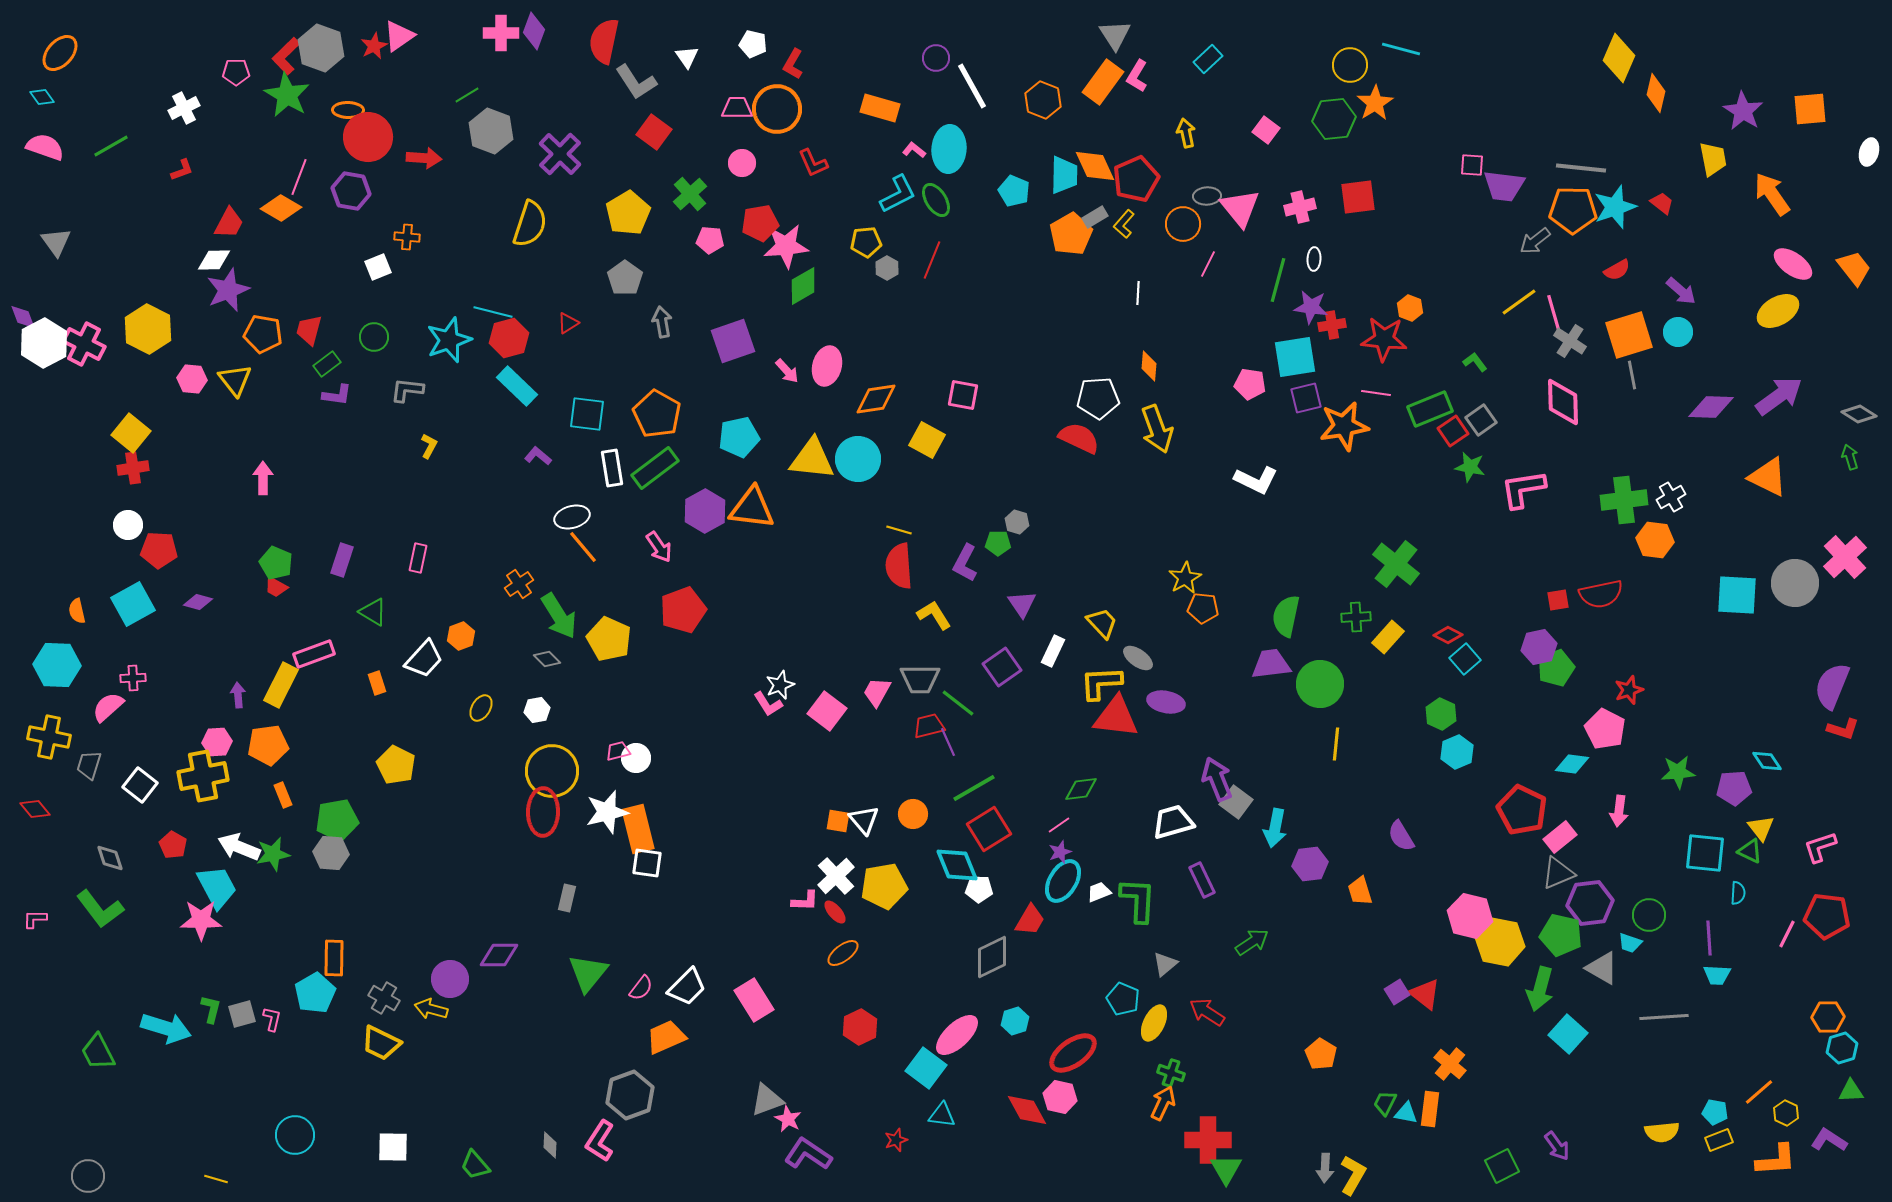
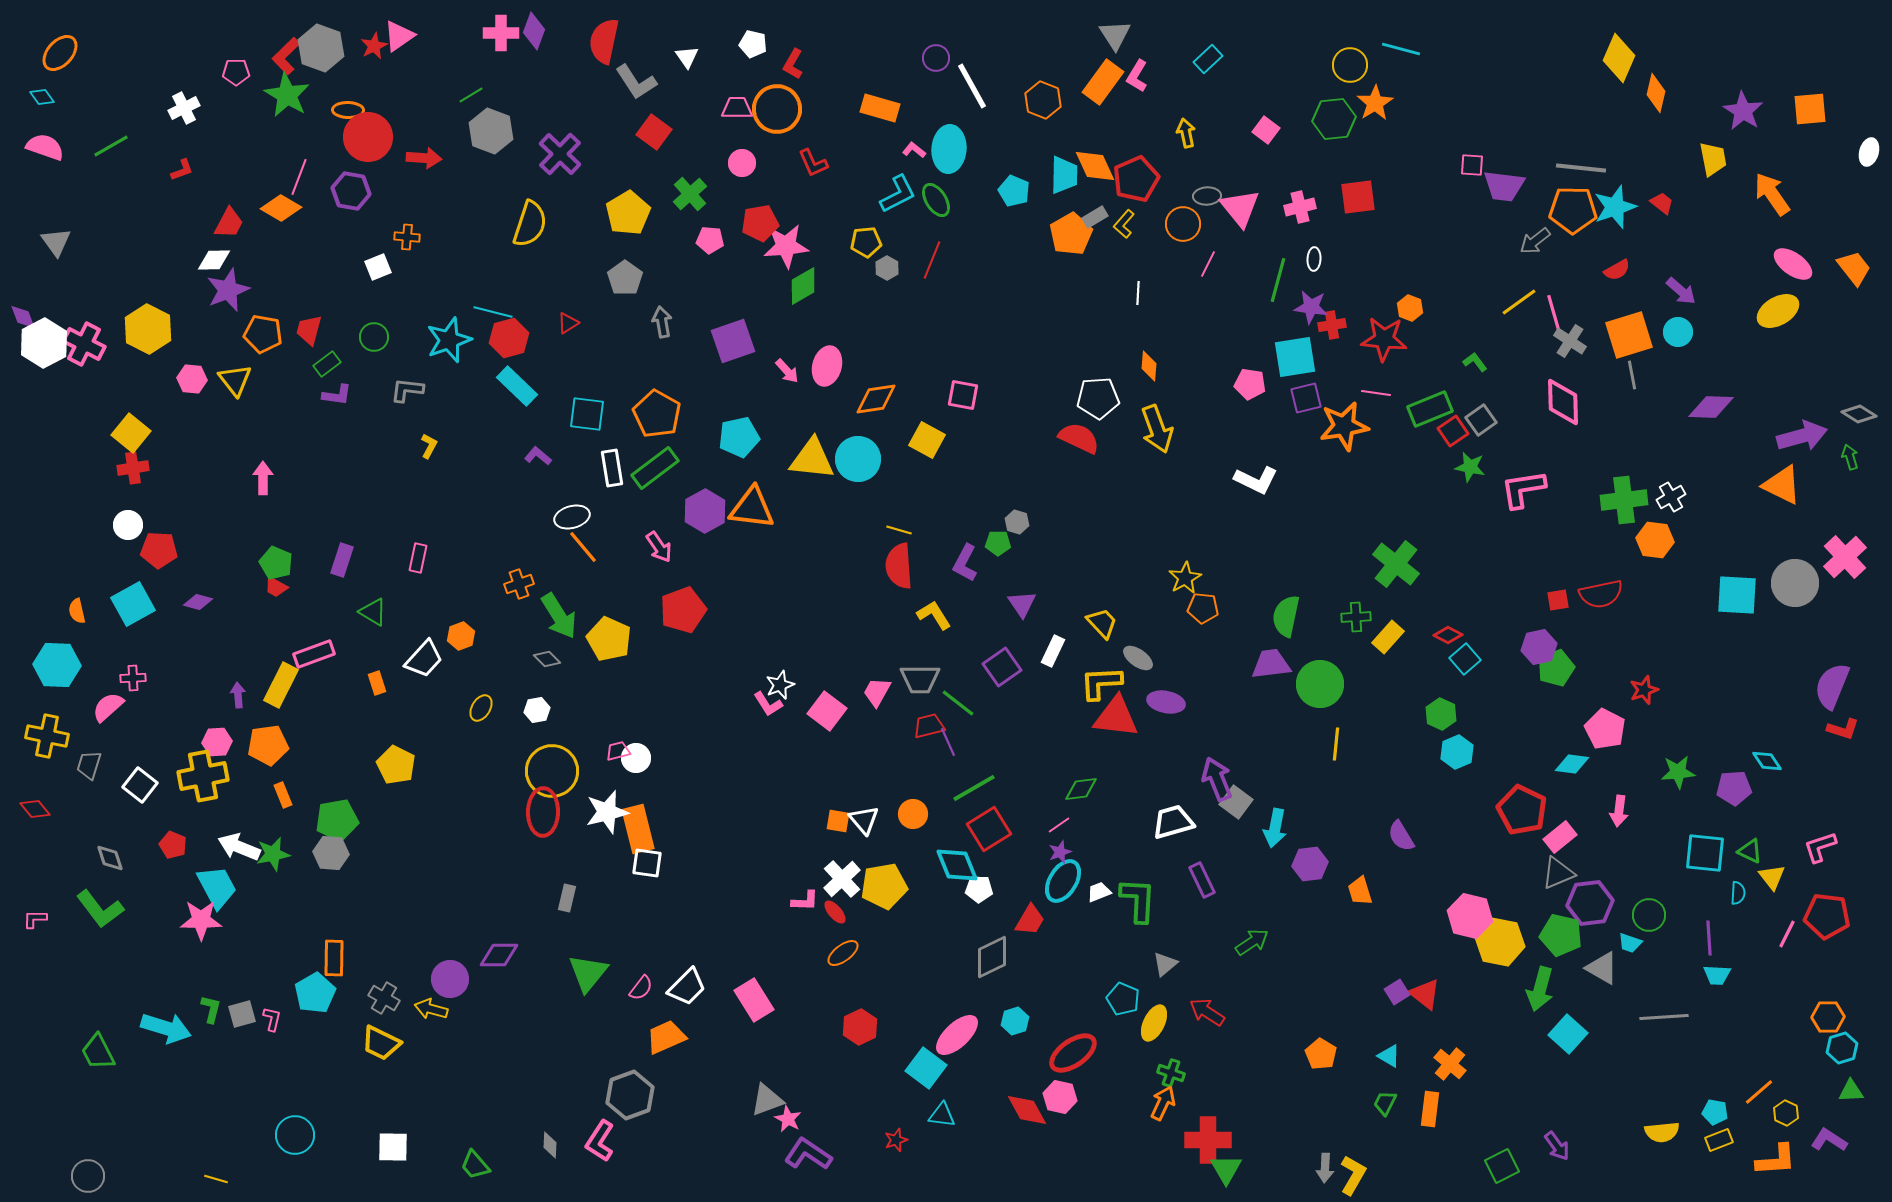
green line at (467, 95): moved 4 px right
purple arrow at (1779, 396): moved 23 px right, 40 px down; rotated 21 degrees clockwise
orange triangle at (1768, 477): moved 14 px right, 8 px down
orange cross at (519, 584): rotated 16 degrees clockwise
red star at (1629, 690): moved 15 px right
yellow cross at (49, 737): moved 2 px left, 1 px up
yellow triangle at (1761, 828): moved 11 px right, 49 px down
red pentagon at (173, 845): rotated 8 degrees counterclockwise
white cross at (836, 876): moved 6 px right, 3 px down
cyan triangle at (1406, 1113): moved 17 px left, 57 px up; rotated 20 degrees clockwise
